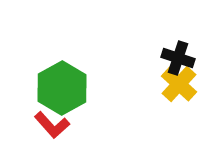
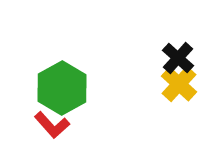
black cross: rotated 24 degrees clockwise
